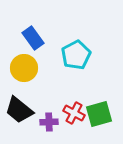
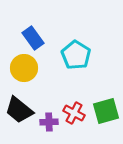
cyan pentagon: rotated 12 degrees counterclockwise
green square: moved 7 px right, 3 px up
